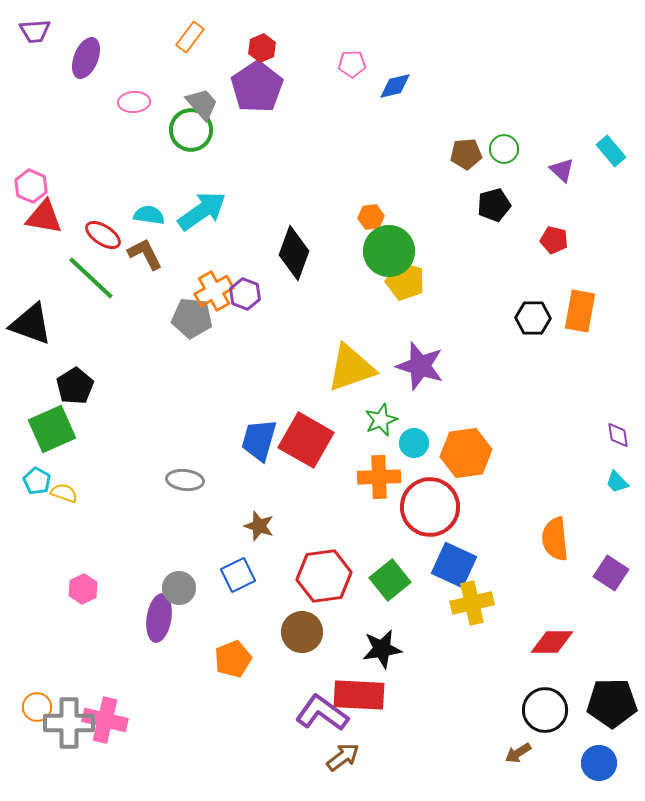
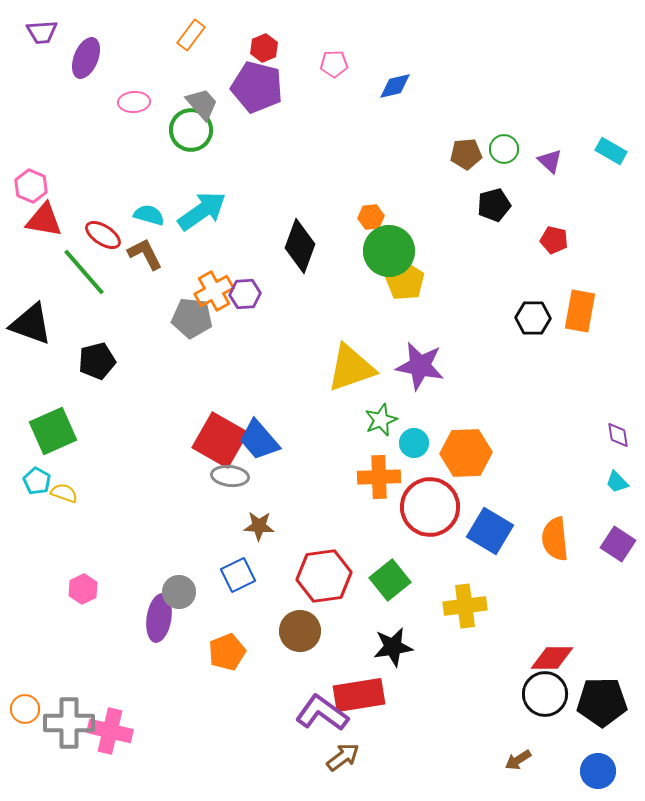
purple trapezoid at (35, 31): moved 7 px right, 1 px down
orange rectangle at (190, 37): moved 1 px right, 2 px up
red hexagon at (262, 48): moved 2 px right
pink pentagon at (352, 64): moved 18 px left
purple pentagon at (257, 87): rotated 24 degrees counterclockwise
cyan rectangle at (611, 151): rotated 20 degrees counterclockwise
purple triangle at (562, 170): moved 12 px left, 9 px up
cyan semicircle at (149, 215): rotated 8 degrees clockwise
red triangle at (44, 217): moved 3 px down
black diamond at (294, 253): moved 6 px right, 7 px up
green line at (91, 278): moved 7 px left, 6 px up; rotated 6 degrees clockwise
yellow pentagon at (405, 281): rotated 15 degrees clockwise
purple hexagon at (245, 294): rotated 24 degrees counterclockwise
purple star at (420, 366): rotated 6 degrees counterclockwise
black pentagon at (75, 386): moved 22 px right, 25 px up; rotated 18 degrees clockwise
green square at (52, 429): moved 1 px right, 2 px down
blue trapezoid at (259, 440): rotated 57 degrees counterclockwise
red square at (306, 440): moved 86 px left
orange hexagon at (466, 453): rotated 6 degrees clockwise
gray ellipse at (185, 480): moved 45 px right, 4 px up
brown star at (259, 526): rotated 16 degrees counterclockwise
blue square at (454, 565): moved 36 px right, 34 px up; rotated 6 degrees clockwise
purple square at (611, 573): moved 7 px right, 29 px up
gray circle at (179, 588): moved 4 px down
yellow cross at (472, 603): moved 7 px left, 3 px down; rotated 6 degrees clockwise
brown circle at (302, 632): moved 2 px left, 1 px up
red diamond at (552, 642): moved 16 px down
black star at (382, 649): moved 11 px right, 2 px up
orange pentagon at (233, 659): moved 6 px left, 7 px up
red rectangle at (359, 695): rotated 12 degrees counterclockwise
black pentagon at (612, 703): moved 10 px left, 1 px up
orange circle at (37, 707): moved 12 px left, 2 px down
black circle at (545, 710): moved 16 px up
pink cross at (105, 720): moved 5 px right, 11 px down
brown arrow at (518, 753): moved 7 px down
blue circle at (599, 763): moved 1 px left, 8 px down
